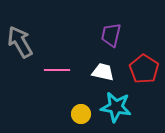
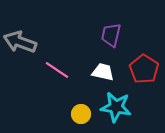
gray arrow: rotated 40 degrees counterclockwise
pink line: rotated 35 degrees clockwise
